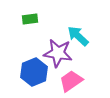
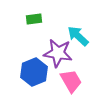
green rectangle: moved 4 px right
pink trapezoid: rotated 95 degrees clockwise
